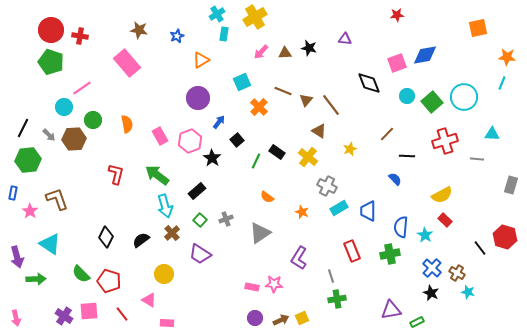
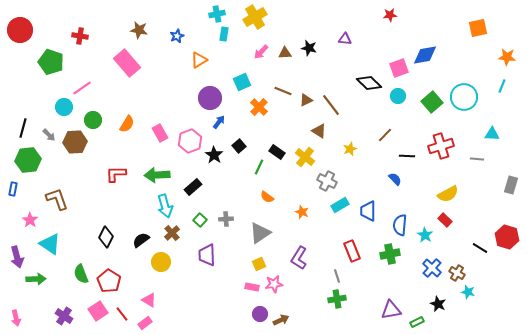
cyan cross at (217, 14): rotated 21 degrees clockwise
red star at (397, 15): moved 7 px left
red circle at (51, 30): moved 31 px left
orange triangle at (201, 60): moved 2 px left
pink square at (397, 63): moved 2 px right, 5 px down
black diamond at (369, 83): rotated 25 degrees counterclockwise
cyan line at (502, 83): moved 3 px down
cyan circle at (407, 96): moved 9 px left
purple circle at (198, 98): moved 12 px right
brown triangle at (306, 100): rotated 24 degrees clockwise
orange semicircle at (127, 124): rotated 42 degrees clockwise
black line at (23, 128): rotated 12 degrees counterclockwise
brown line at (387, 134): moved 2 px left, 1 px down
pink rectangle at (160, 136): moved 3 px up
brown hexagon at (74, 139): moved 1 px right, 3 px down
black square at (237, 140): moved 2 px right, 6 px down
red cross at (445, 141): moved 4 px left, 5 px down
yellow cross at (308, 157): moved 3 px left
black star at (212, 158): moved 2 px right, 3 px up
green line at (256, 161): moved 3 px right, 6 px down
red L-shape at (116, 174): rotated 105 degrees counterclockwise
green arrow at (157, 175): rotated 40 degrees counterclockwise
gray cross at (327, 186): moved 5 px up
black rectangle at (197, 191): moved 4 px left, 4 px up
blue rectangle at (13, 193): moved 4 px up
yellow semicircle at (442, 195): moved 6 px right, 1 px up
cyan rectangle at (339, 208): moved 1 px right, 3 px up
pink star at (30, 211): moved 9 px down
gray cross at (226, 219): rotated 16 degrees clockwise
blue semicircle at (401, 227): moved 1 px left, 2 px up
red hexagon at (505, 237): moved 2 px right
black line at (480, 248): rotated 21 degrees counterclockwise
purple trapezoid at (200, 254): moved 7 px right, 1 px down; rotated 55 degrees clockwise
green semicircle at (81, 274): rotated 24 degrees clockwise
yellow circle at (164, 274): moved 3 px left, 12 px up
gray line at (331, 276): moved 6 px right
red pentagon at (109, 281): rotated 15 degrees clockwise
pink star at (274, 284): rotated 12 degrees counterclockwise
black star at (431, 293): moved 7 px right, 11 px down
pink square at (89, 311): moved 9 px right; rotated 30 degrees counterclockwise
purple circle at (255, 318): moved 5 px right, 4 px up
yellow square at (302, 318): moved 43 px left, 54 px up
pink rectangle at (167, 323): moved 22 px left; rotated 40 degrees counterclockwise
